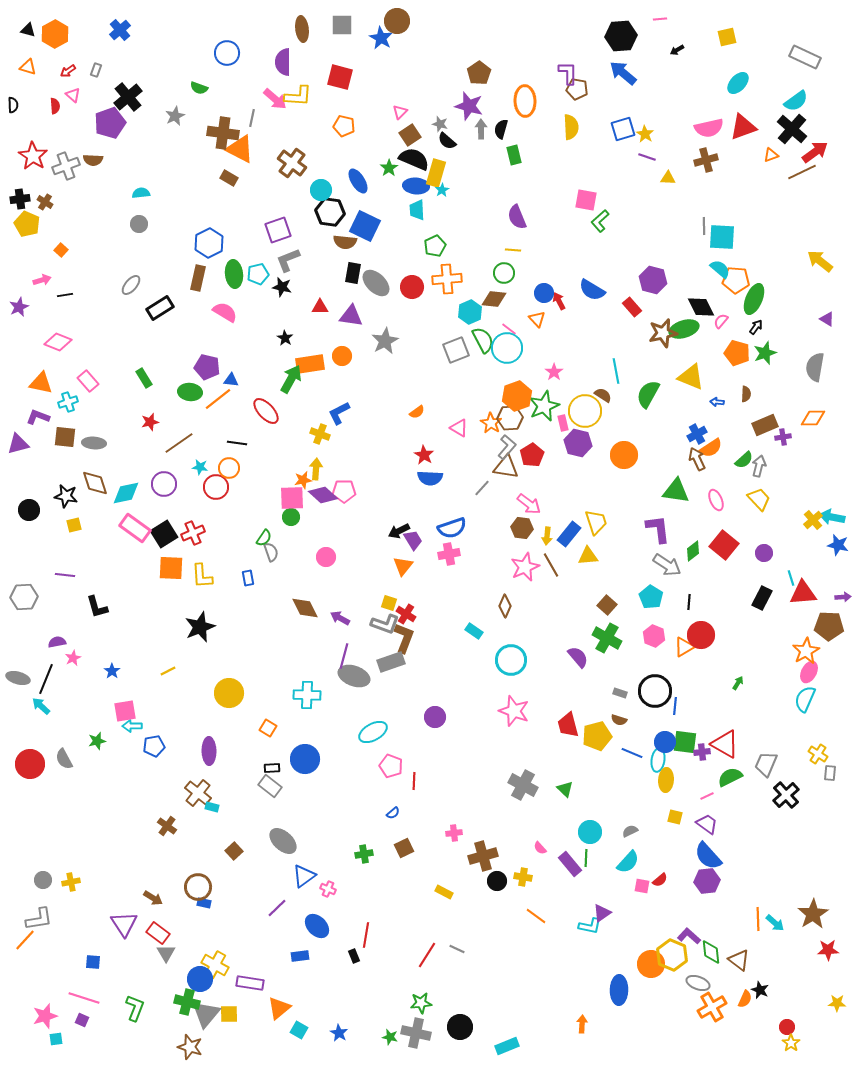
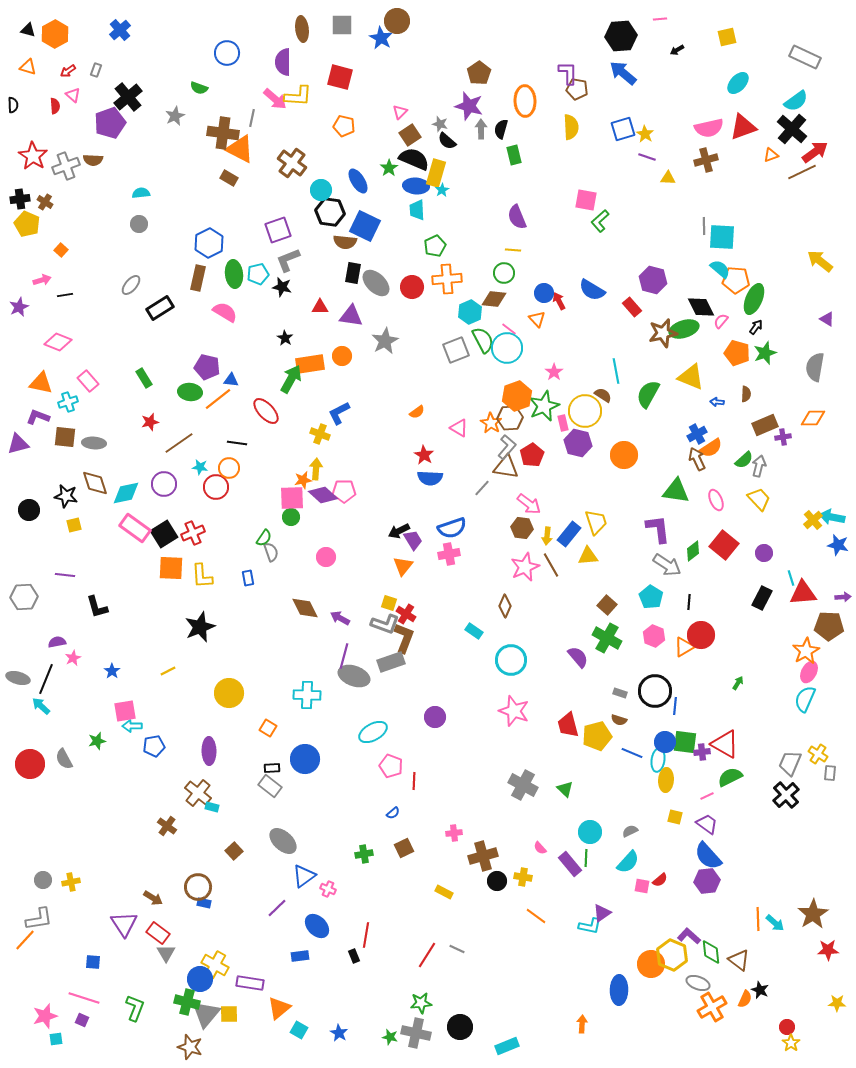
gray trapezoid at (766, 764): moved 24 px right, 1 px up
